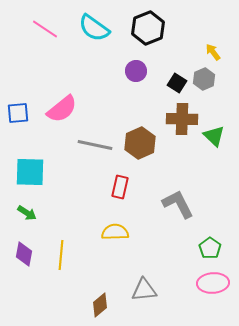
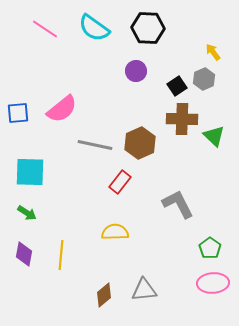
black hexagon: rotated 24 degrees clockwise
black square: moved 3 px down; rotated 24 degrees clockwise
red rectangle: moved 5 px up; rotated 25 degrees clockwise
brown diamond: moved 4 px right, 10 px up
